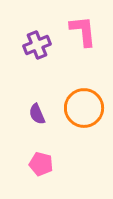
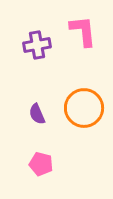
purple cross: rotated 12 degrees clockwise
